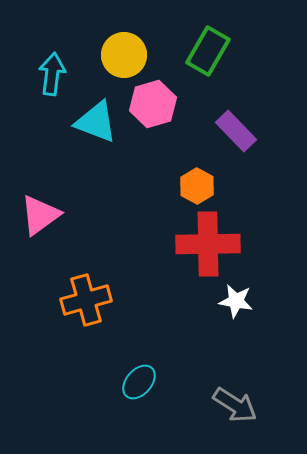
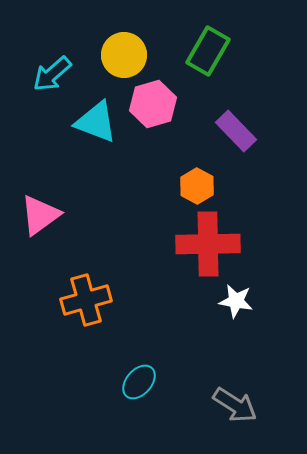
cyan arrow: rotated 138 degrees counterclockwise
